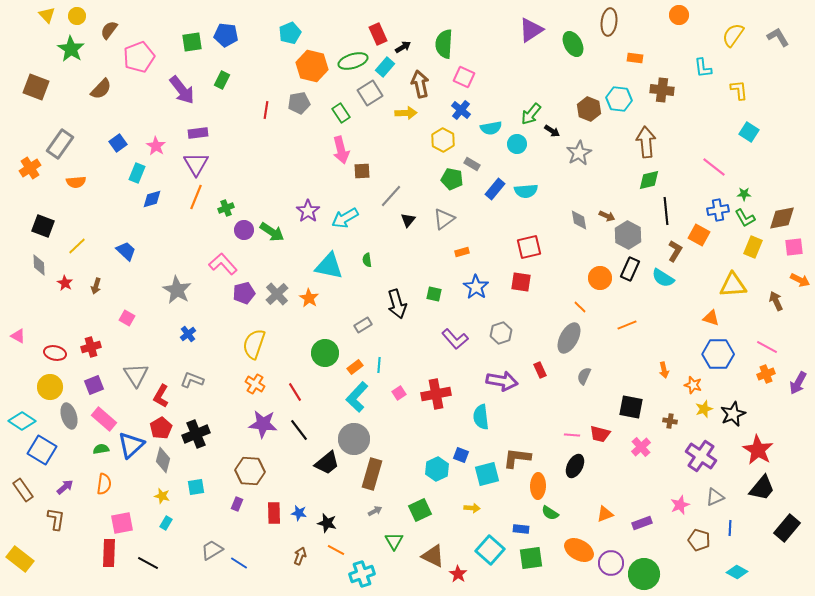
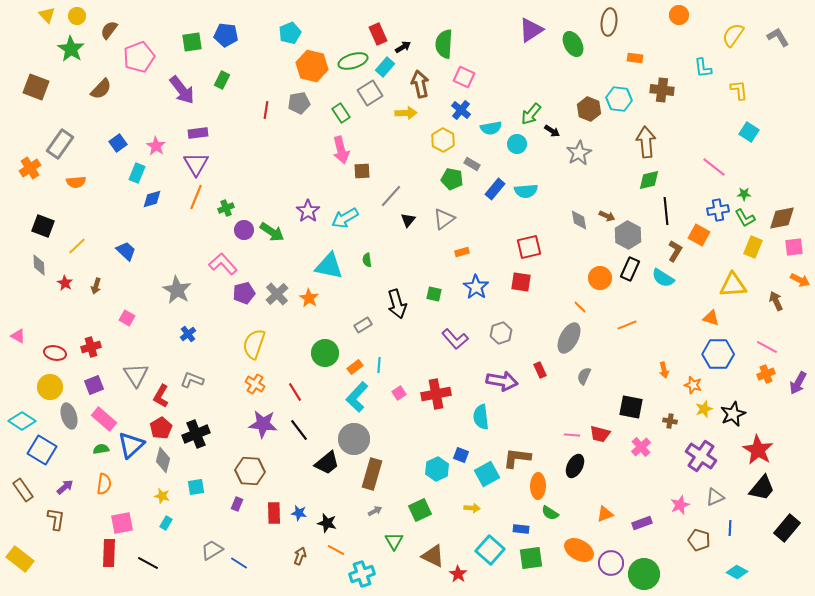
cyan square at (487, 474): rotated 15 degrees counterclockwise
